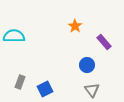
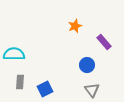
orange star: rotated 16 degrees clockwise
cyan semicircle: moved 18 px down
gray rectangle: rotated 16 degrees counterclockwise
